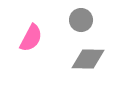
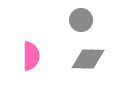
pink semicircle: moved 18 px down; rotated 28 degrees counterclockwise
